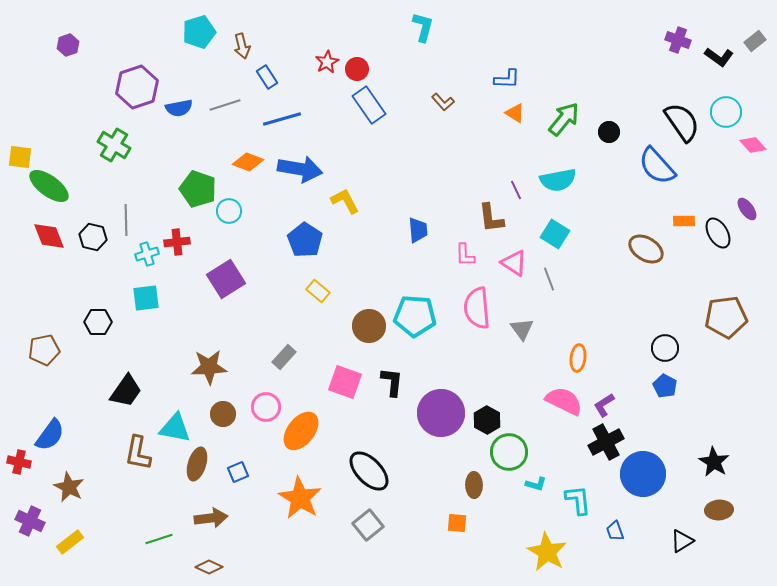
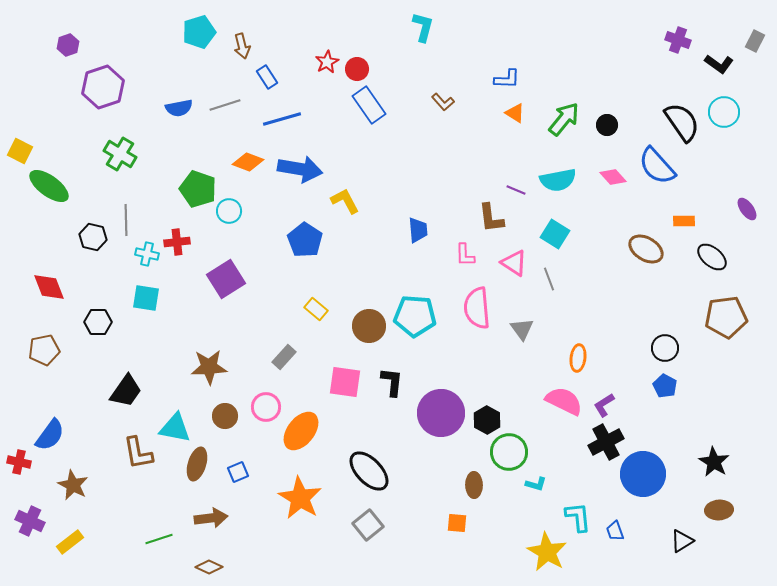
gray rectangle at (755, 41): rotated 25 degrees counterclockwise
black L-shape at (719, 57): moved 7 px down
purple hexagon at (137, 87): moved 34 px left
cyan circle at (726, 112): moved 2 px left
black circle at (609, 132): moved 2 px left, 7 px up
green cross at (114, 145): moved 6 px right, 9 px down
pink diamond at (753, 145): moved 140 px left, 32 px down
yellow square at (20, 157): moved 6 px up; rotated 20 degrees clockwise
purple line at (516, 190): rotated 42 degrees counterclockwise
black ellipse at (718, 233): moved 6 px left, 24 px down; rotated 20 degrees counterclockwise
red diamond at (49, 236): moved 51 px down
cyan cross at (147, 254): rotated 30 degrees clockwise
yellow rectangle at (318, 291): moved 2 px left, 18 px down
cyan square at (146, 298): rotated 16 degrees clockwise
pink square at (345, 382): rotated 12 degrees counterclockwise
brown circle at (223, 414): moved 2 px right, 2 px down
brown L-shape at (138, 453): rotated 21 degrees counterclockwise
brown star at (69, 487): moved 4 px right, 2 px up
cyan L-shape at (578, 500): moved 17 px down
